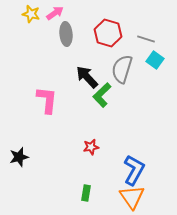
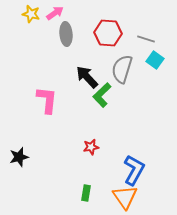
red hexagon: rotated 12 degrees counterclockwise
orange triangle: moved 7 px left
